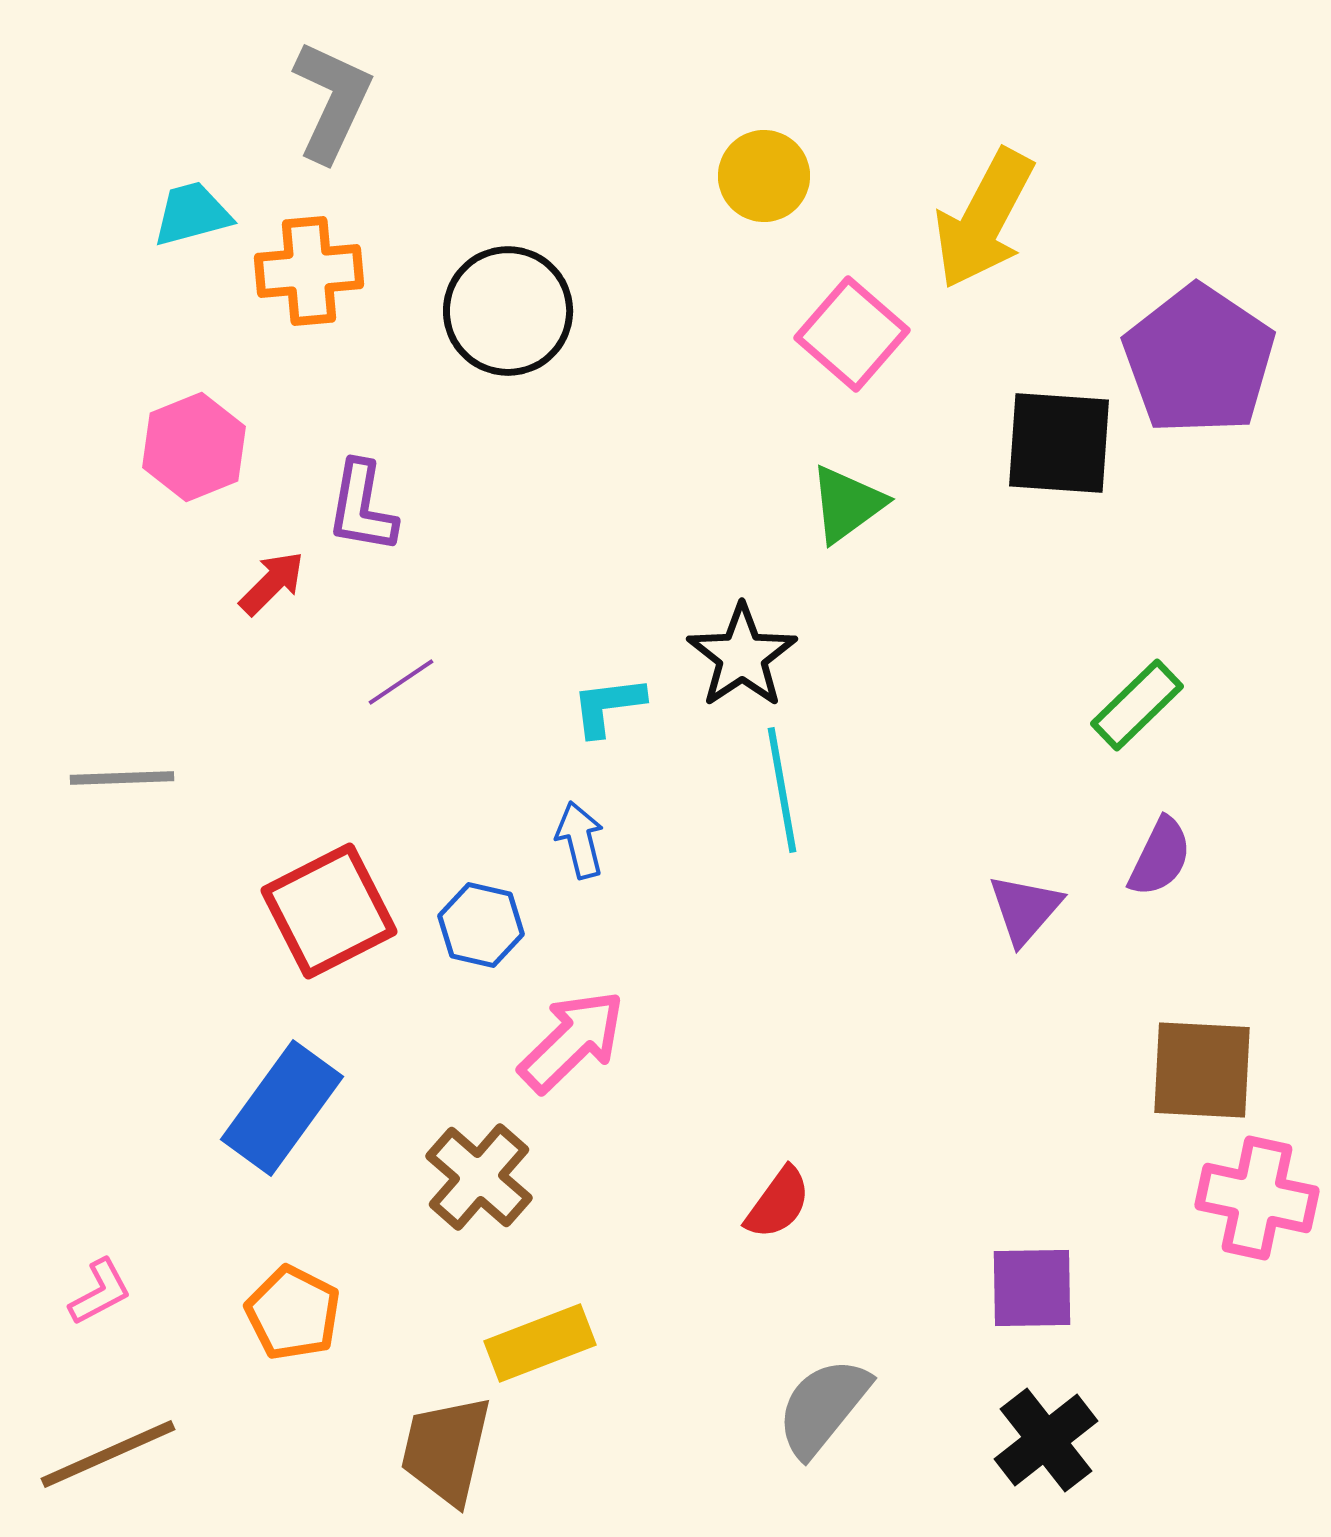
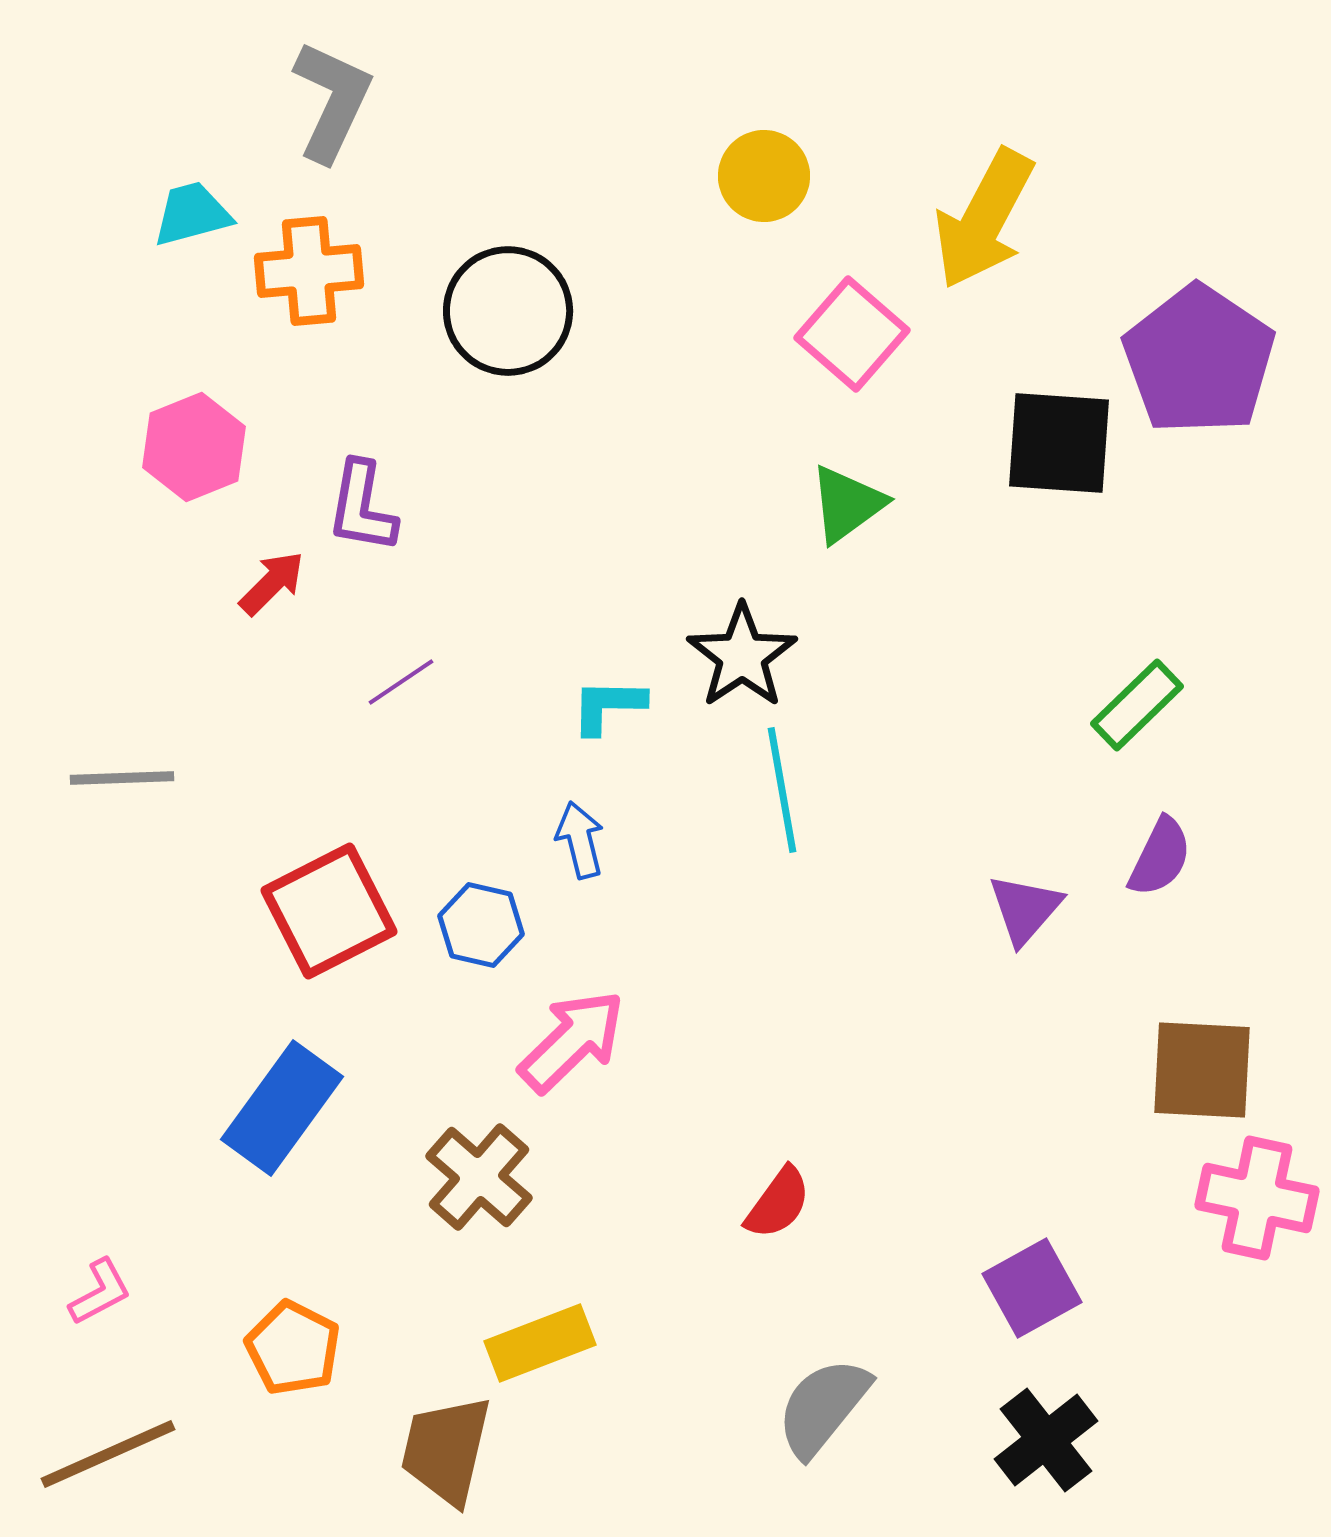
cyan L-shape: rotated 8 degrees clockwise
purple square: rotated 28 degrees counterclockwise
orange pentagon: moved 35 px down
